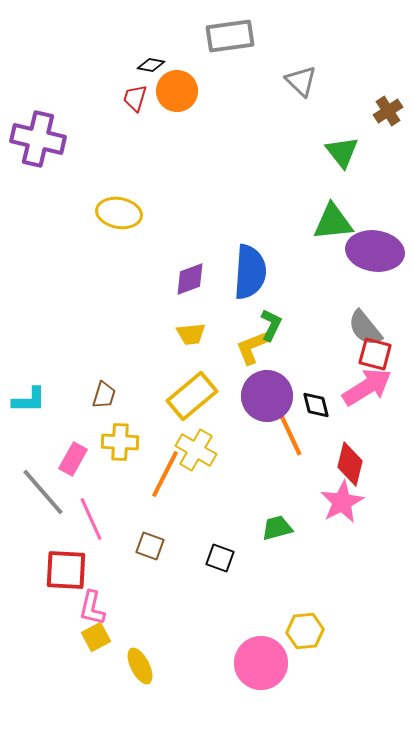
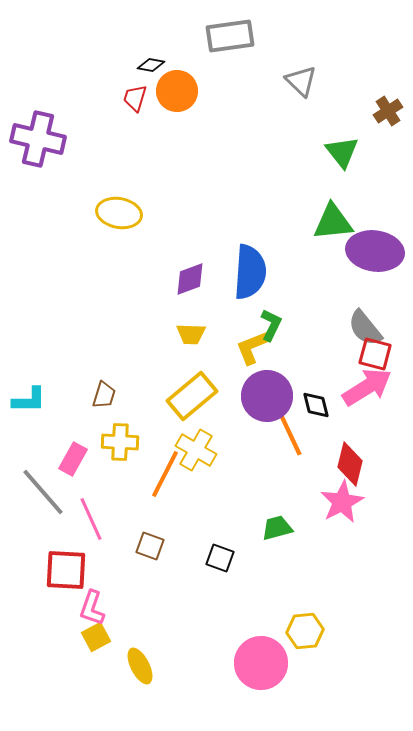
yellow trapezoid at (191, 334): rotated 8 degrees clockwise
pink L-shape at (92, 608): rotated 6 degrees clockwise
